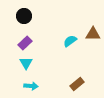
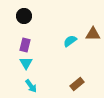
purple rectangle: moved 2 px down; rotated 32 degrees counterclockwise
cyan arrow: rotated 48 degrees clockwise
